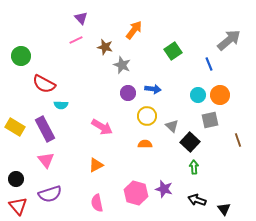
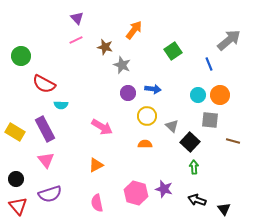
purple triangle: moved 4 px left
gray square: rotated 18 degrees clockwise
yellow rectangle: moved 5 px down
brown line: moved 5 px left, 1 px down; rotated 56 degrees counterclockwise
